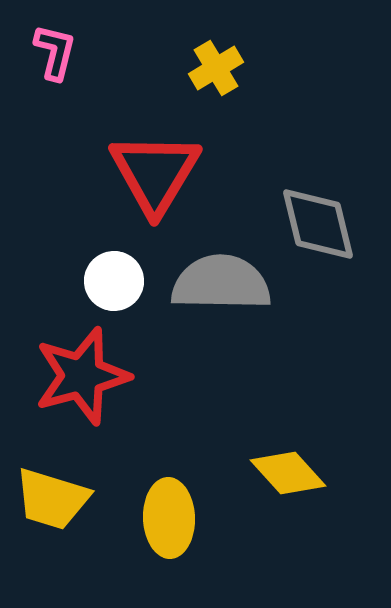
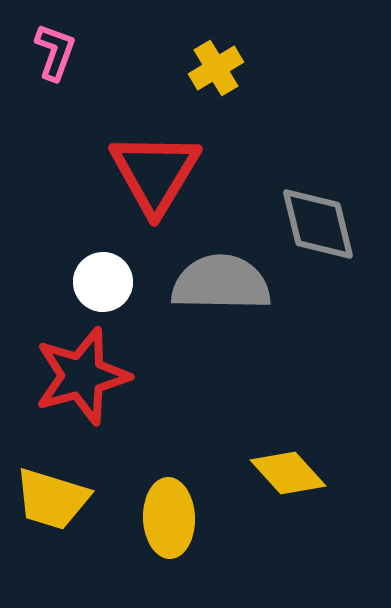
pink L-shape: rotated 6 degrees clockwise
white circle: moved 11 px left, 1 px down
